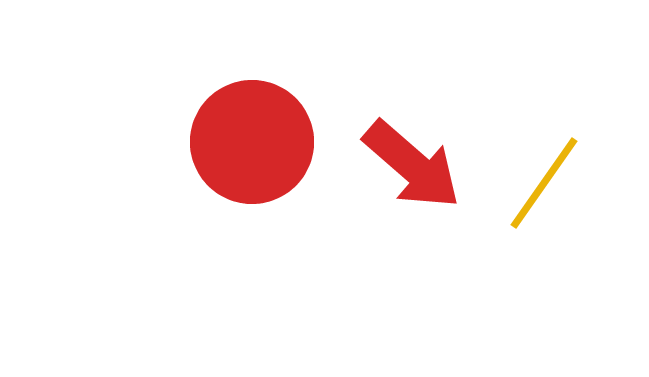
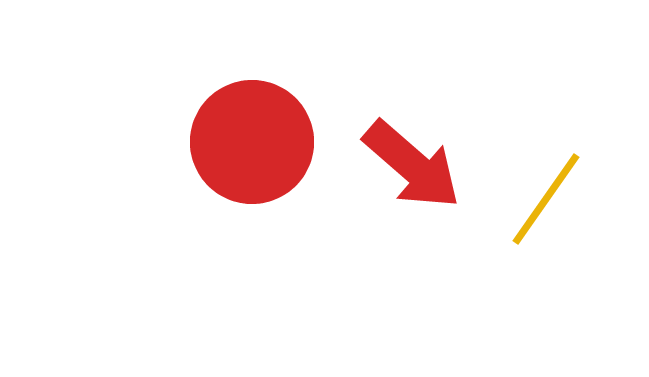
yellow line: moved 2 px right, 16 px down
